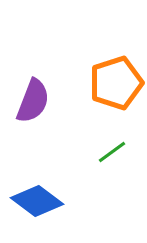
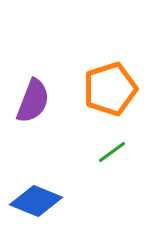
orange pentagon: moved 6 px left, 6 px down
blue diamond: moved 1 px left; rotated 15 degrees counterclockwise
